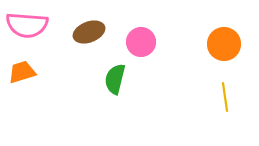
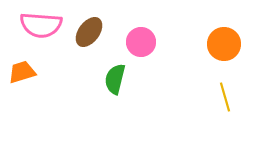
pink semicircle: moved 14 px right
brown ellipse: rotated 32 degrees counterclockwise
yellow line: rotated 8 degrees counterclockwise
